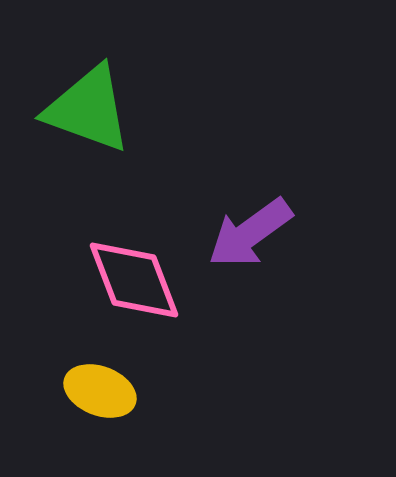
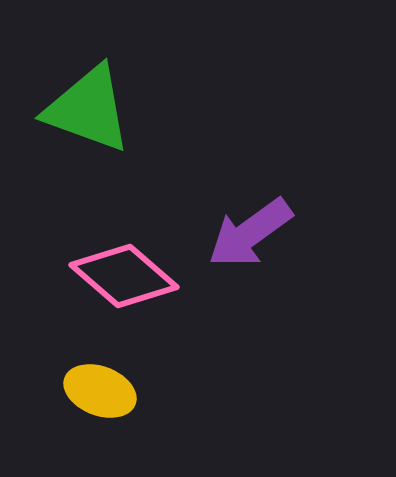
pink diamond: moved 10 px left, 4 px up; rotated 28 degrees counterclockwise
